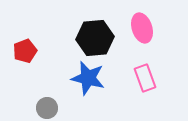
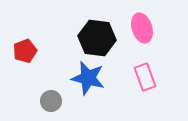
black hexagon: moved 2 px right; rotated 12 degrees clockwise
pink rectangle: moved 1 px up
gray circle: moved 4 px right, 7 px up
